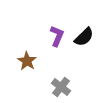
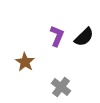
brown star: moved 2 px left, 1 px down
